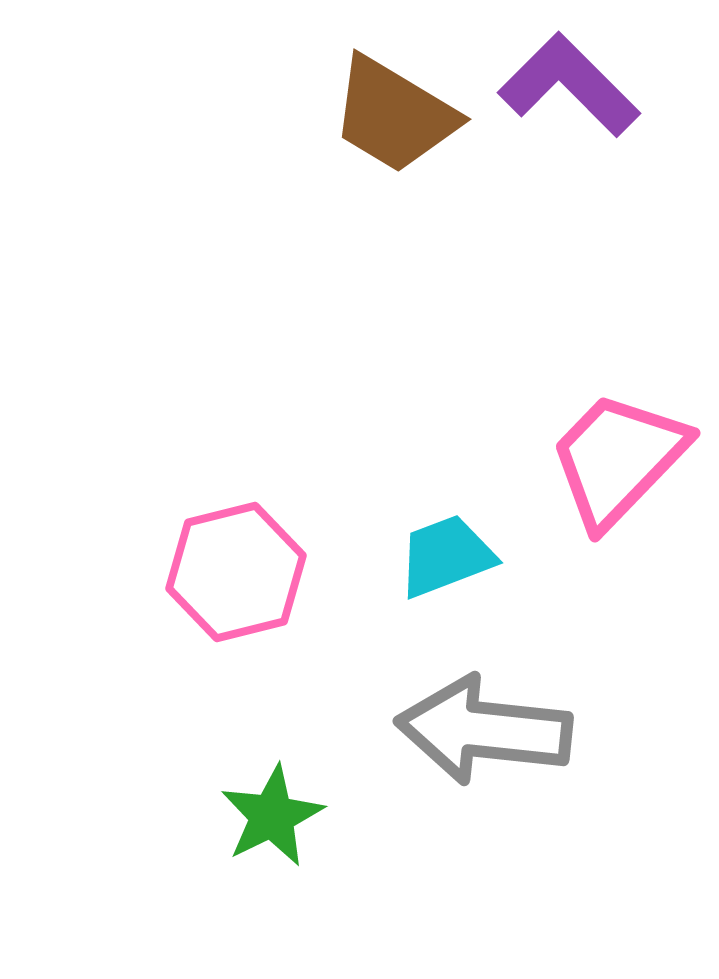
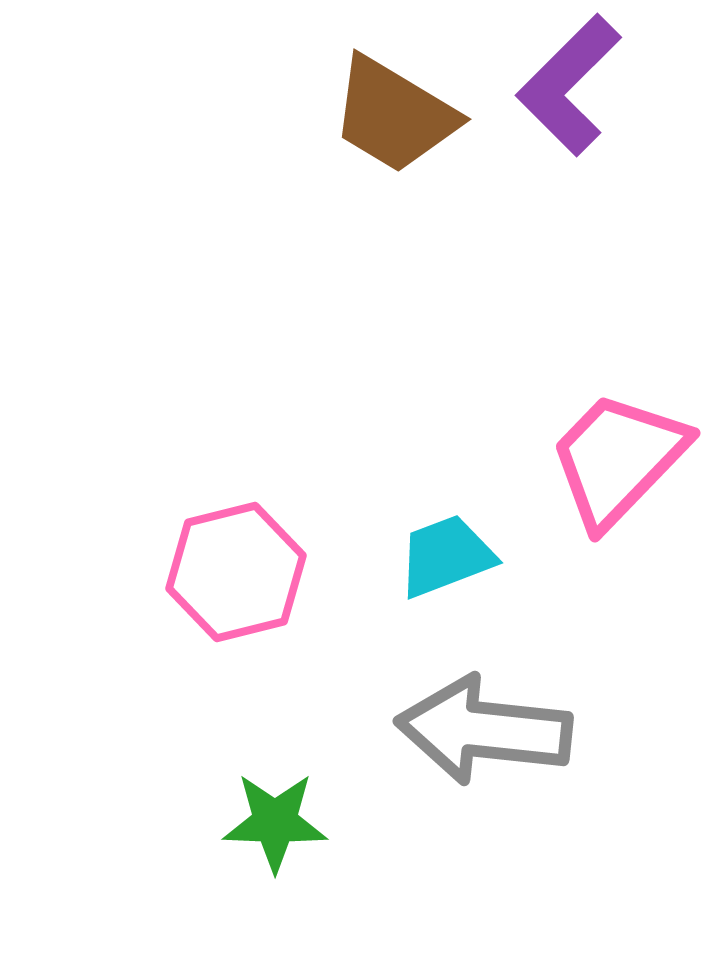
purple L-shape: rotated 90 degrees counterclockwise
green star: moved 3 px right, 6 px down; rotated 28 degrees clockwise
